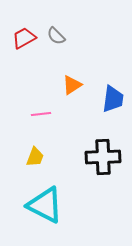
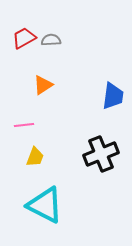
gray semicircle: moved 5 px left, 4 px down; rotated 132 degrees clockwise
orange triangle: moved 29 px left
blue trapezoid: moved 3 px up
pink line: moved 17 px left, 11 px down
black cross: moved 2 px left, 3 px up; rotated 20 degrees counterclockwise
